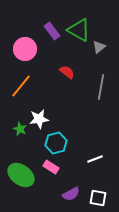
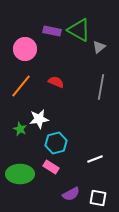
purple rectangle: rotated 42 degrees counterclockwise
red semicircle: moved 11 px left, 10 px down; rotated 14 degrees counterclockwise
green ellipse: moved 1 px left, 1 px up; rotated 36 degrees counterclockwise
